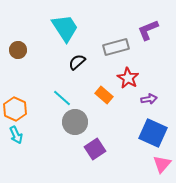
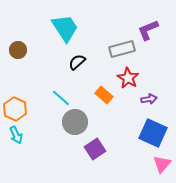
gray rectangle: moved 6 px right, 2 px down
cyan line: moved 1 px left
